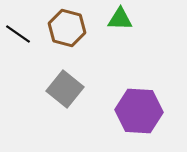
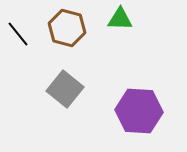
black line: rotated 16 degrees clockwise
